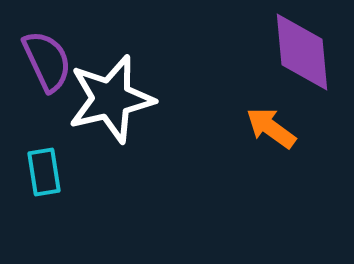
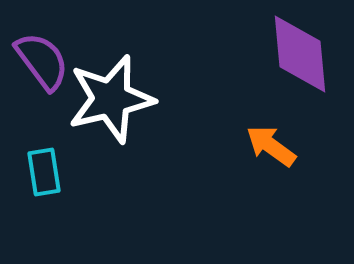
purple diamond: moved 2 px left, 2 px down
purple semicircle: moved 5 px left; rotated 12 degrees counterclockwise
orange arrow: moved 18 px down
